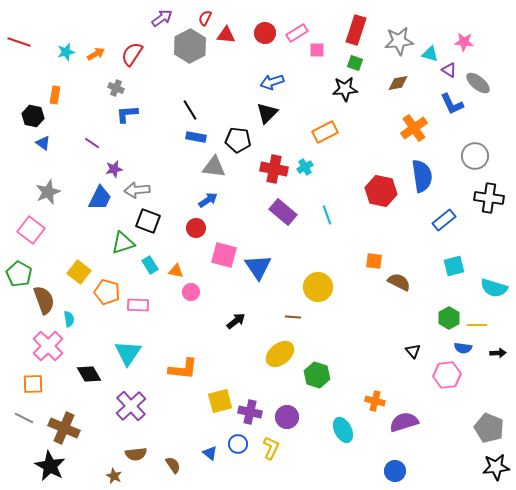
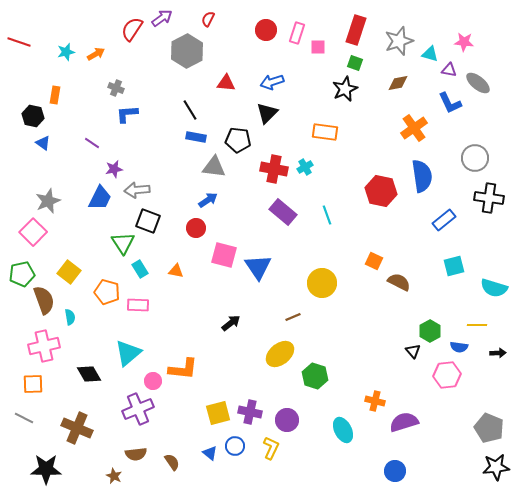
red semicircle at (205, 18): moved 3 px right, 1 px down
red circle at (265, 33): moved 1 px right, 3 px up
pink rectangle at (297, 33): rotated 40 degrees counterclockwise
red triangle at (226, 35): moved 48 px down
gray star at (399, 41): rotated 12 degrees counterclockwise
gray hexagon at (190, 46): moved 3 px left, 5 px down
pink square at (317, 50): moved 1 px right, 3 px up
red semicircle at (132, 54): moved 25 px up
purple triangle at (449, 70): rotated 21 degrees counterclockwise
black star at (345, 89): rotated 20 degrees counterclockwise
blue L-shape at (452, 104): moved 2 px left, 1 px up
orange rectangle at (325, 132): rotated 35 degrees clockwise
gray circle at (475, 156): moved 2 px down
gray star at (48, 192): moved 9 px down
pink square at (31, 230): moved 2 px right, 2 px down; rotated 8 degrees clockwise
green triangle at (123, 243): rotated 45 degrees counterclockwise
orange square at (374, 261): rotated 18 degrees clockwise
cyan rectangle at (150, 265): moved 10 px left, 4 px down
yellow square at (79, 272): moved 10 px left
green pentagon at (19, 274): moved 3 px right; rotated 30 degrees clockwise
yellow circle at (318, 287): moved 4 px right, 4 px up
pink circle at (191, 292): moved 38 px left, 89 px down
brown line at (293, 317): rotated 28 degrees counterclockwise
green hexagon at (449, 318): moved 19 px left, 13 px down
cyan semicircle at (69, 319): moved 1 px right, 2 px up
black arrow at (236, 321): moved 5 px left, 2 px down
pink cross at (48, 346): moved 4 px left; rotated 32 degrees clockwise
blue semicircle at (463, 348): moved 4 px left, 1 px up
cyan triangle at (128, 353): rotated 16 degrees clockwise
green hexagon at (317, 375): moved 2 px left, 1 px down
yellow square at (220, 401): moved 2 px left, 12 px down
purple cross at (131, 406): moved 7 px right, 3 px down; rotated 20 degrees clockwise
purple circle at (287, 417): moved 3 px down
brown cross at (64, 428): moved 13 px right
blue circle at (238, 444): moved 3 px left, 2 px down
brown semicircle at (173, 465): moved 1 px left, 3 px up
black star at (50, 466): moved 4 px left, 3 px down; rotated 28 degrees counterclockwise
